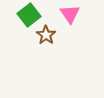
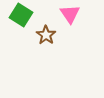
green square: moved 8 px left; rotated 20 degrees counterclockwise
